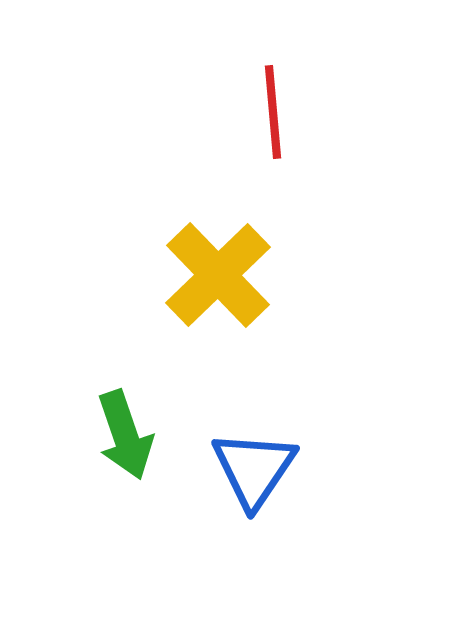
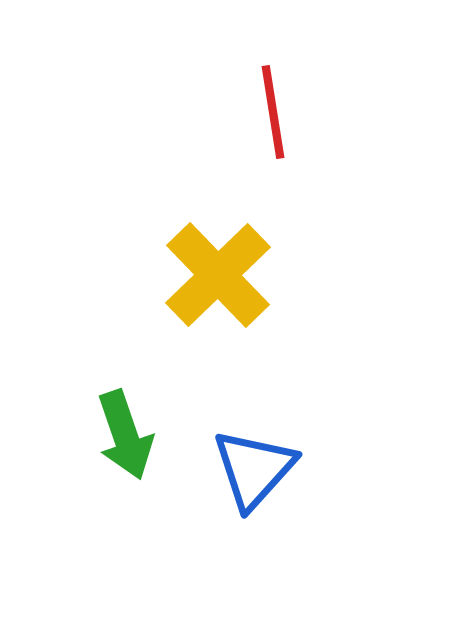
red line: rotated 4 degrees counterclockwise
blue triangle: rotated 8 degrees clockwise
